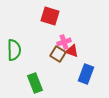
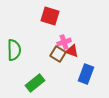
green rectangle: rotated 72 degrees clockwise
